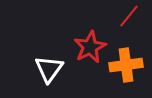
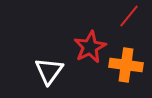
orange cross: rotated 16 degrees clockwise
white triangle: moved 2 px down
